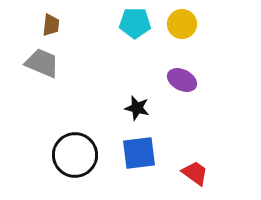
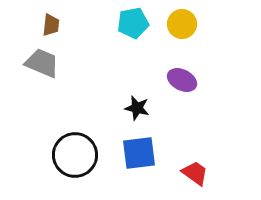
cyan pentagon: moved 2 px left; rotated 12 degrees counterclockwise
